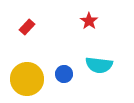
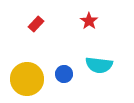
red rectangle: moved 9 px right, 3 px up
